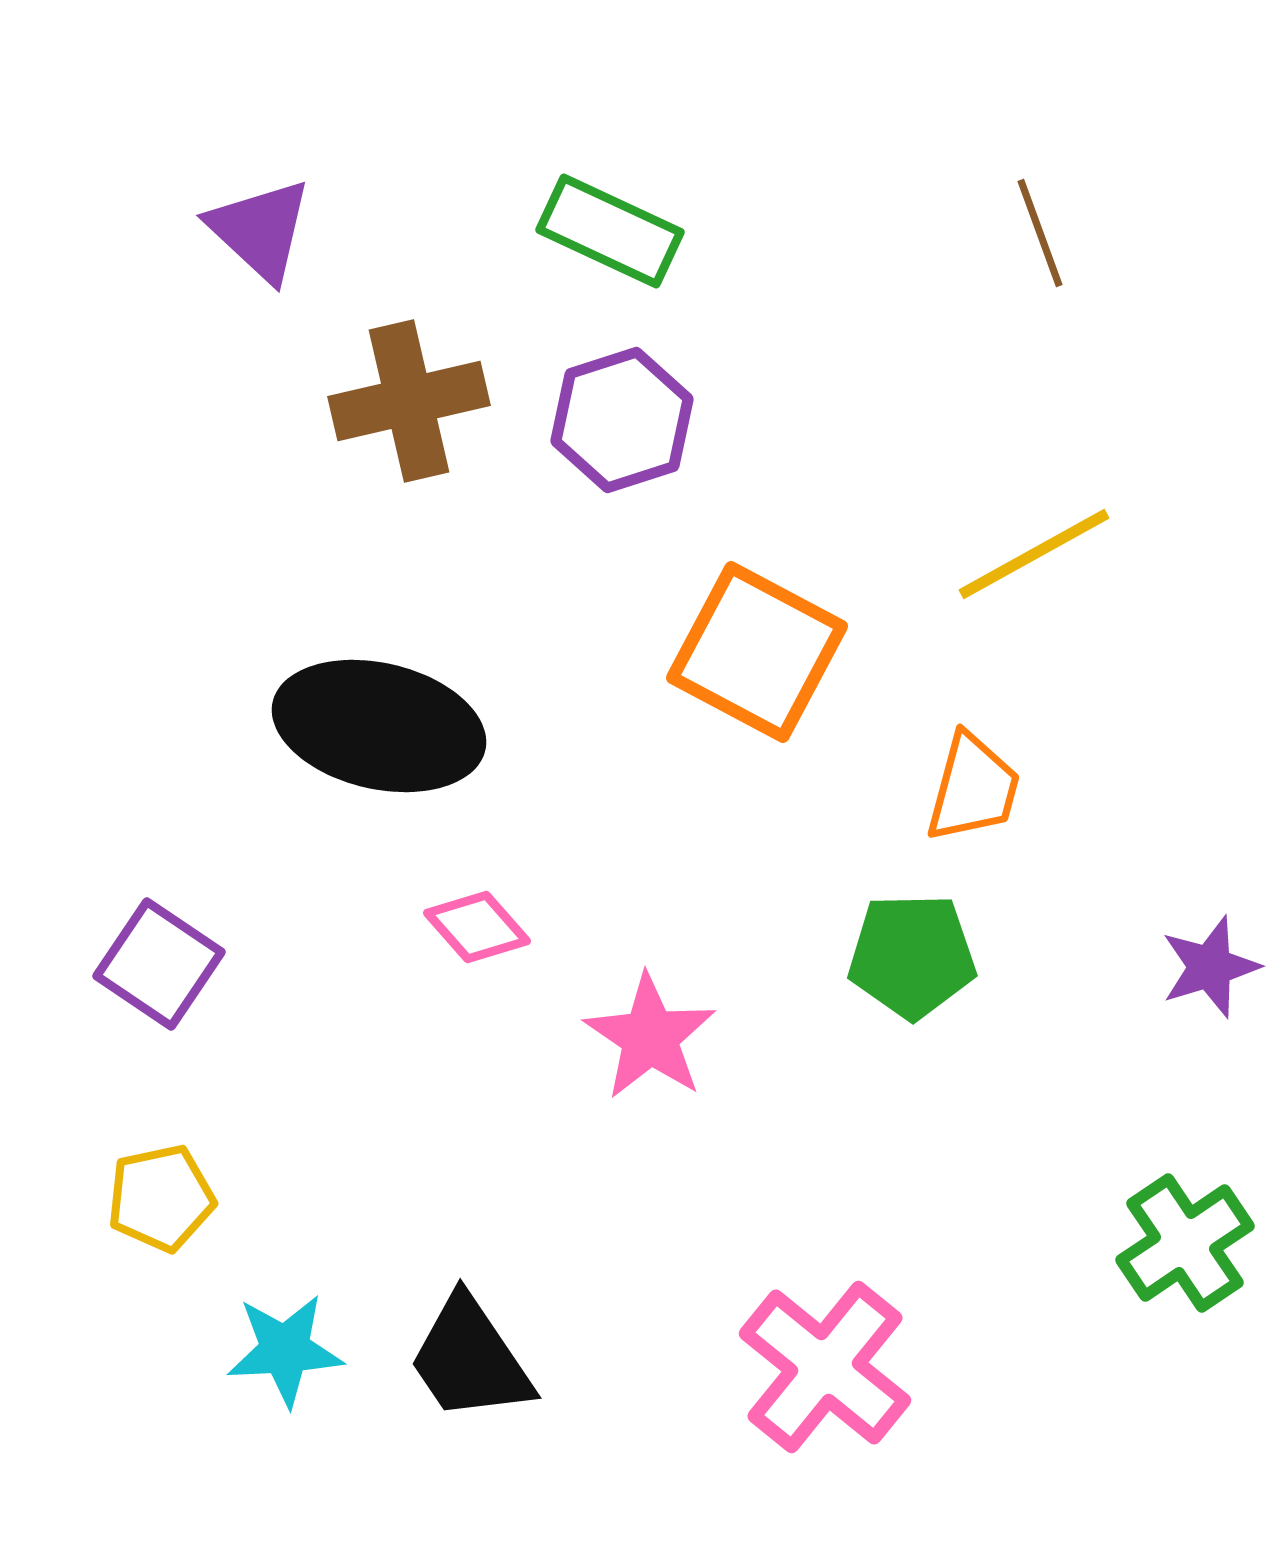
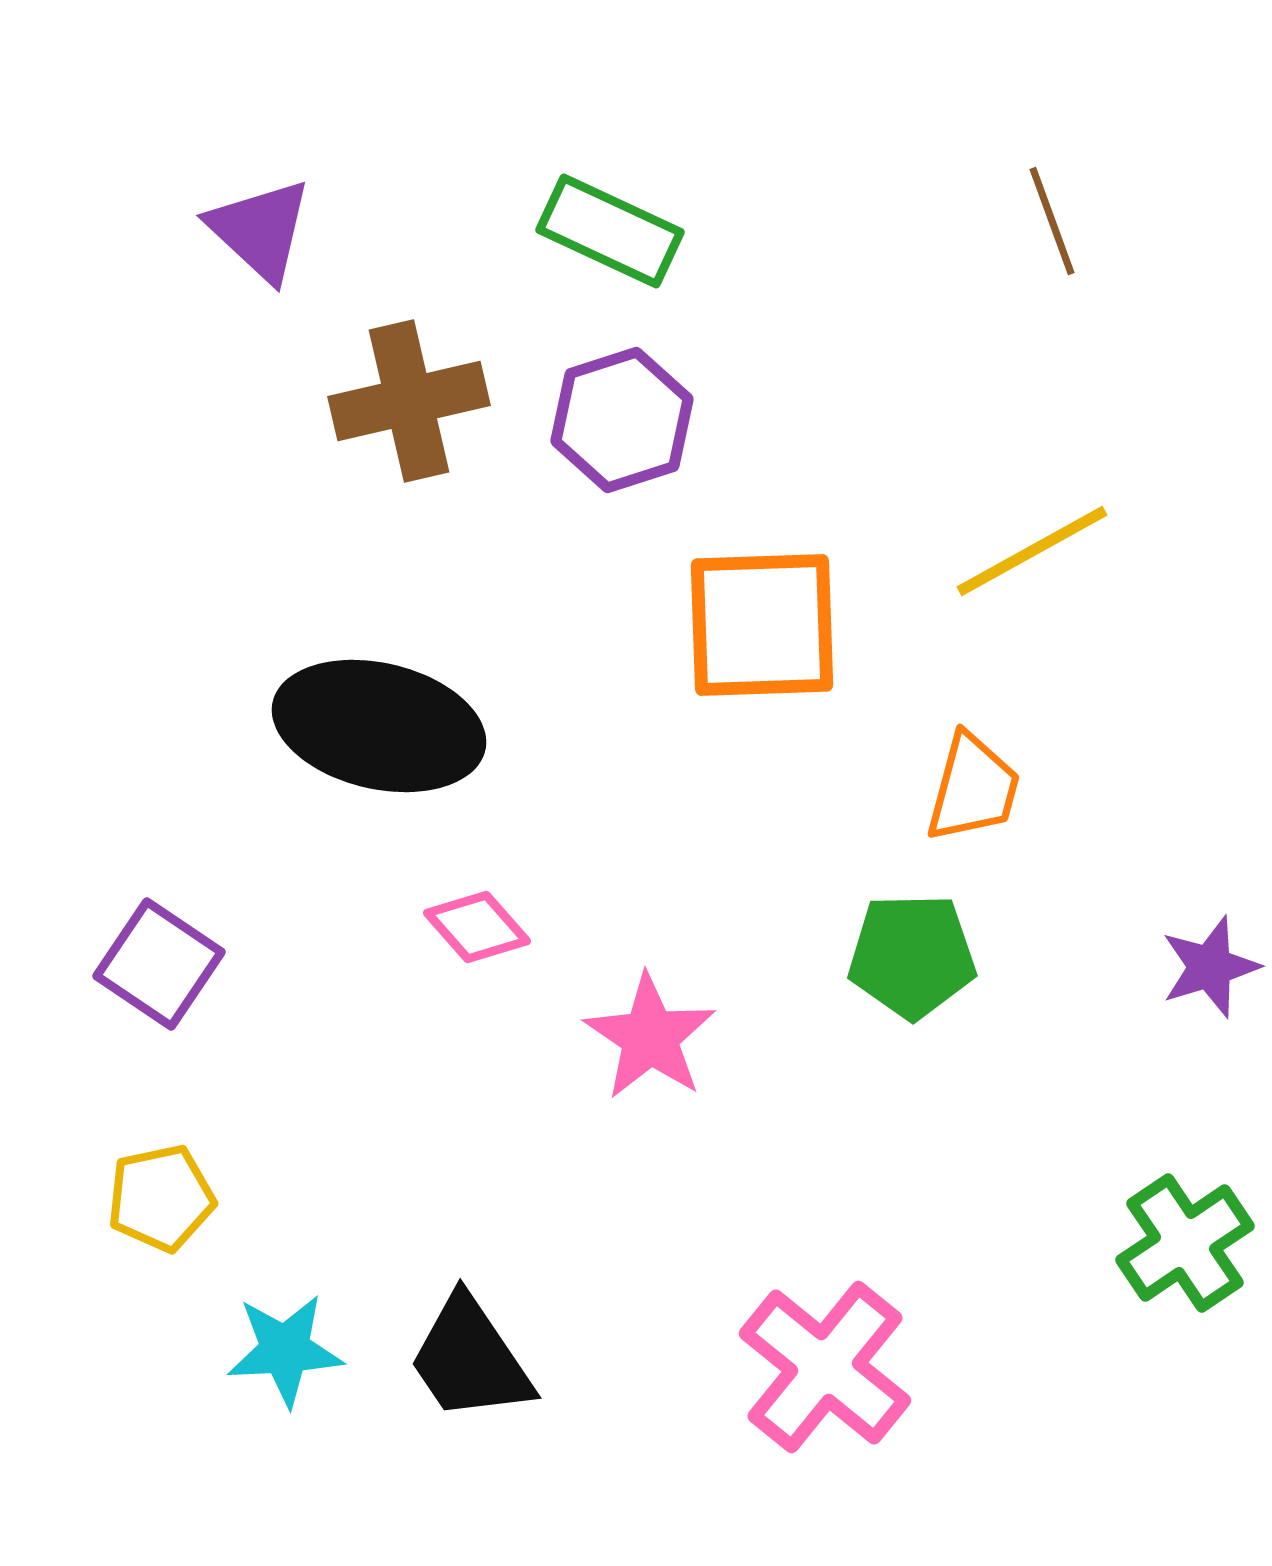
brown line: moved 12 px right, 12 px up
yellow line: moved 2 px left, 3 px up
orange square: moved 5 px right, 27 px up; rotated 30 degrees counterclockwise
